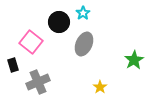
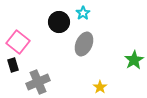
pink square: moved 13 px left
